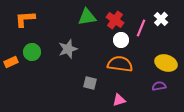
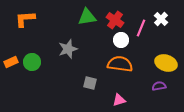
green circle: moved 10 px down
